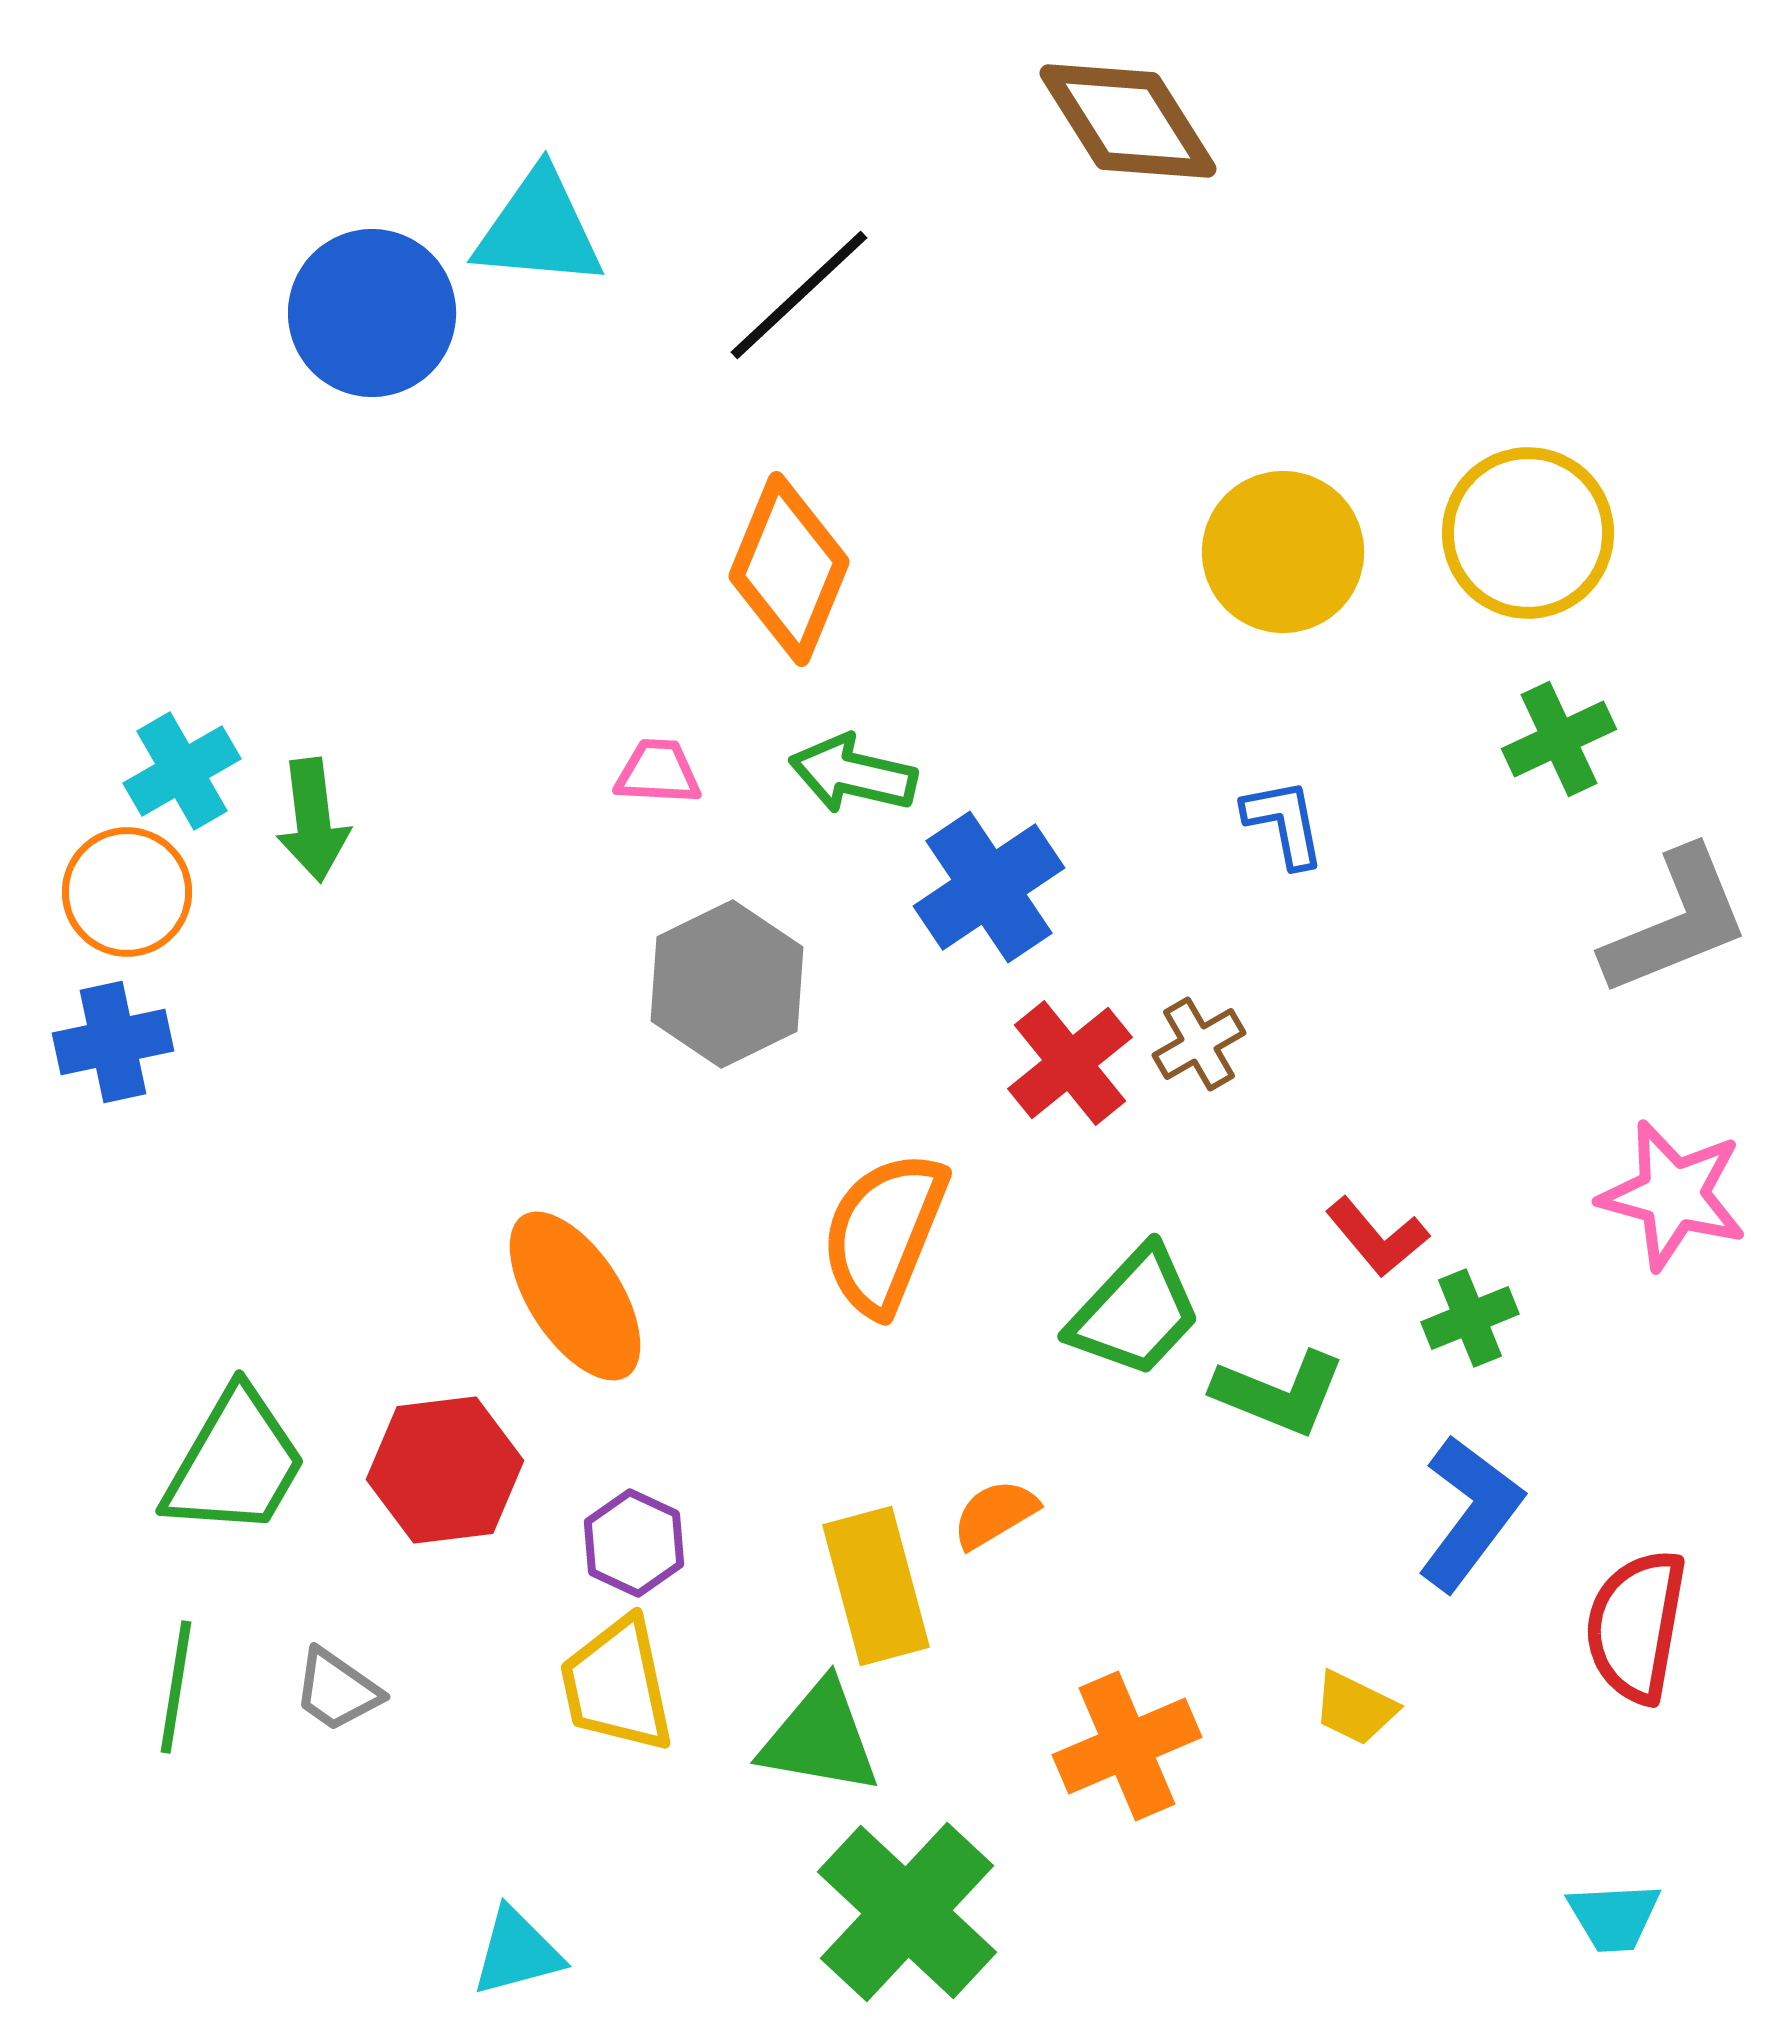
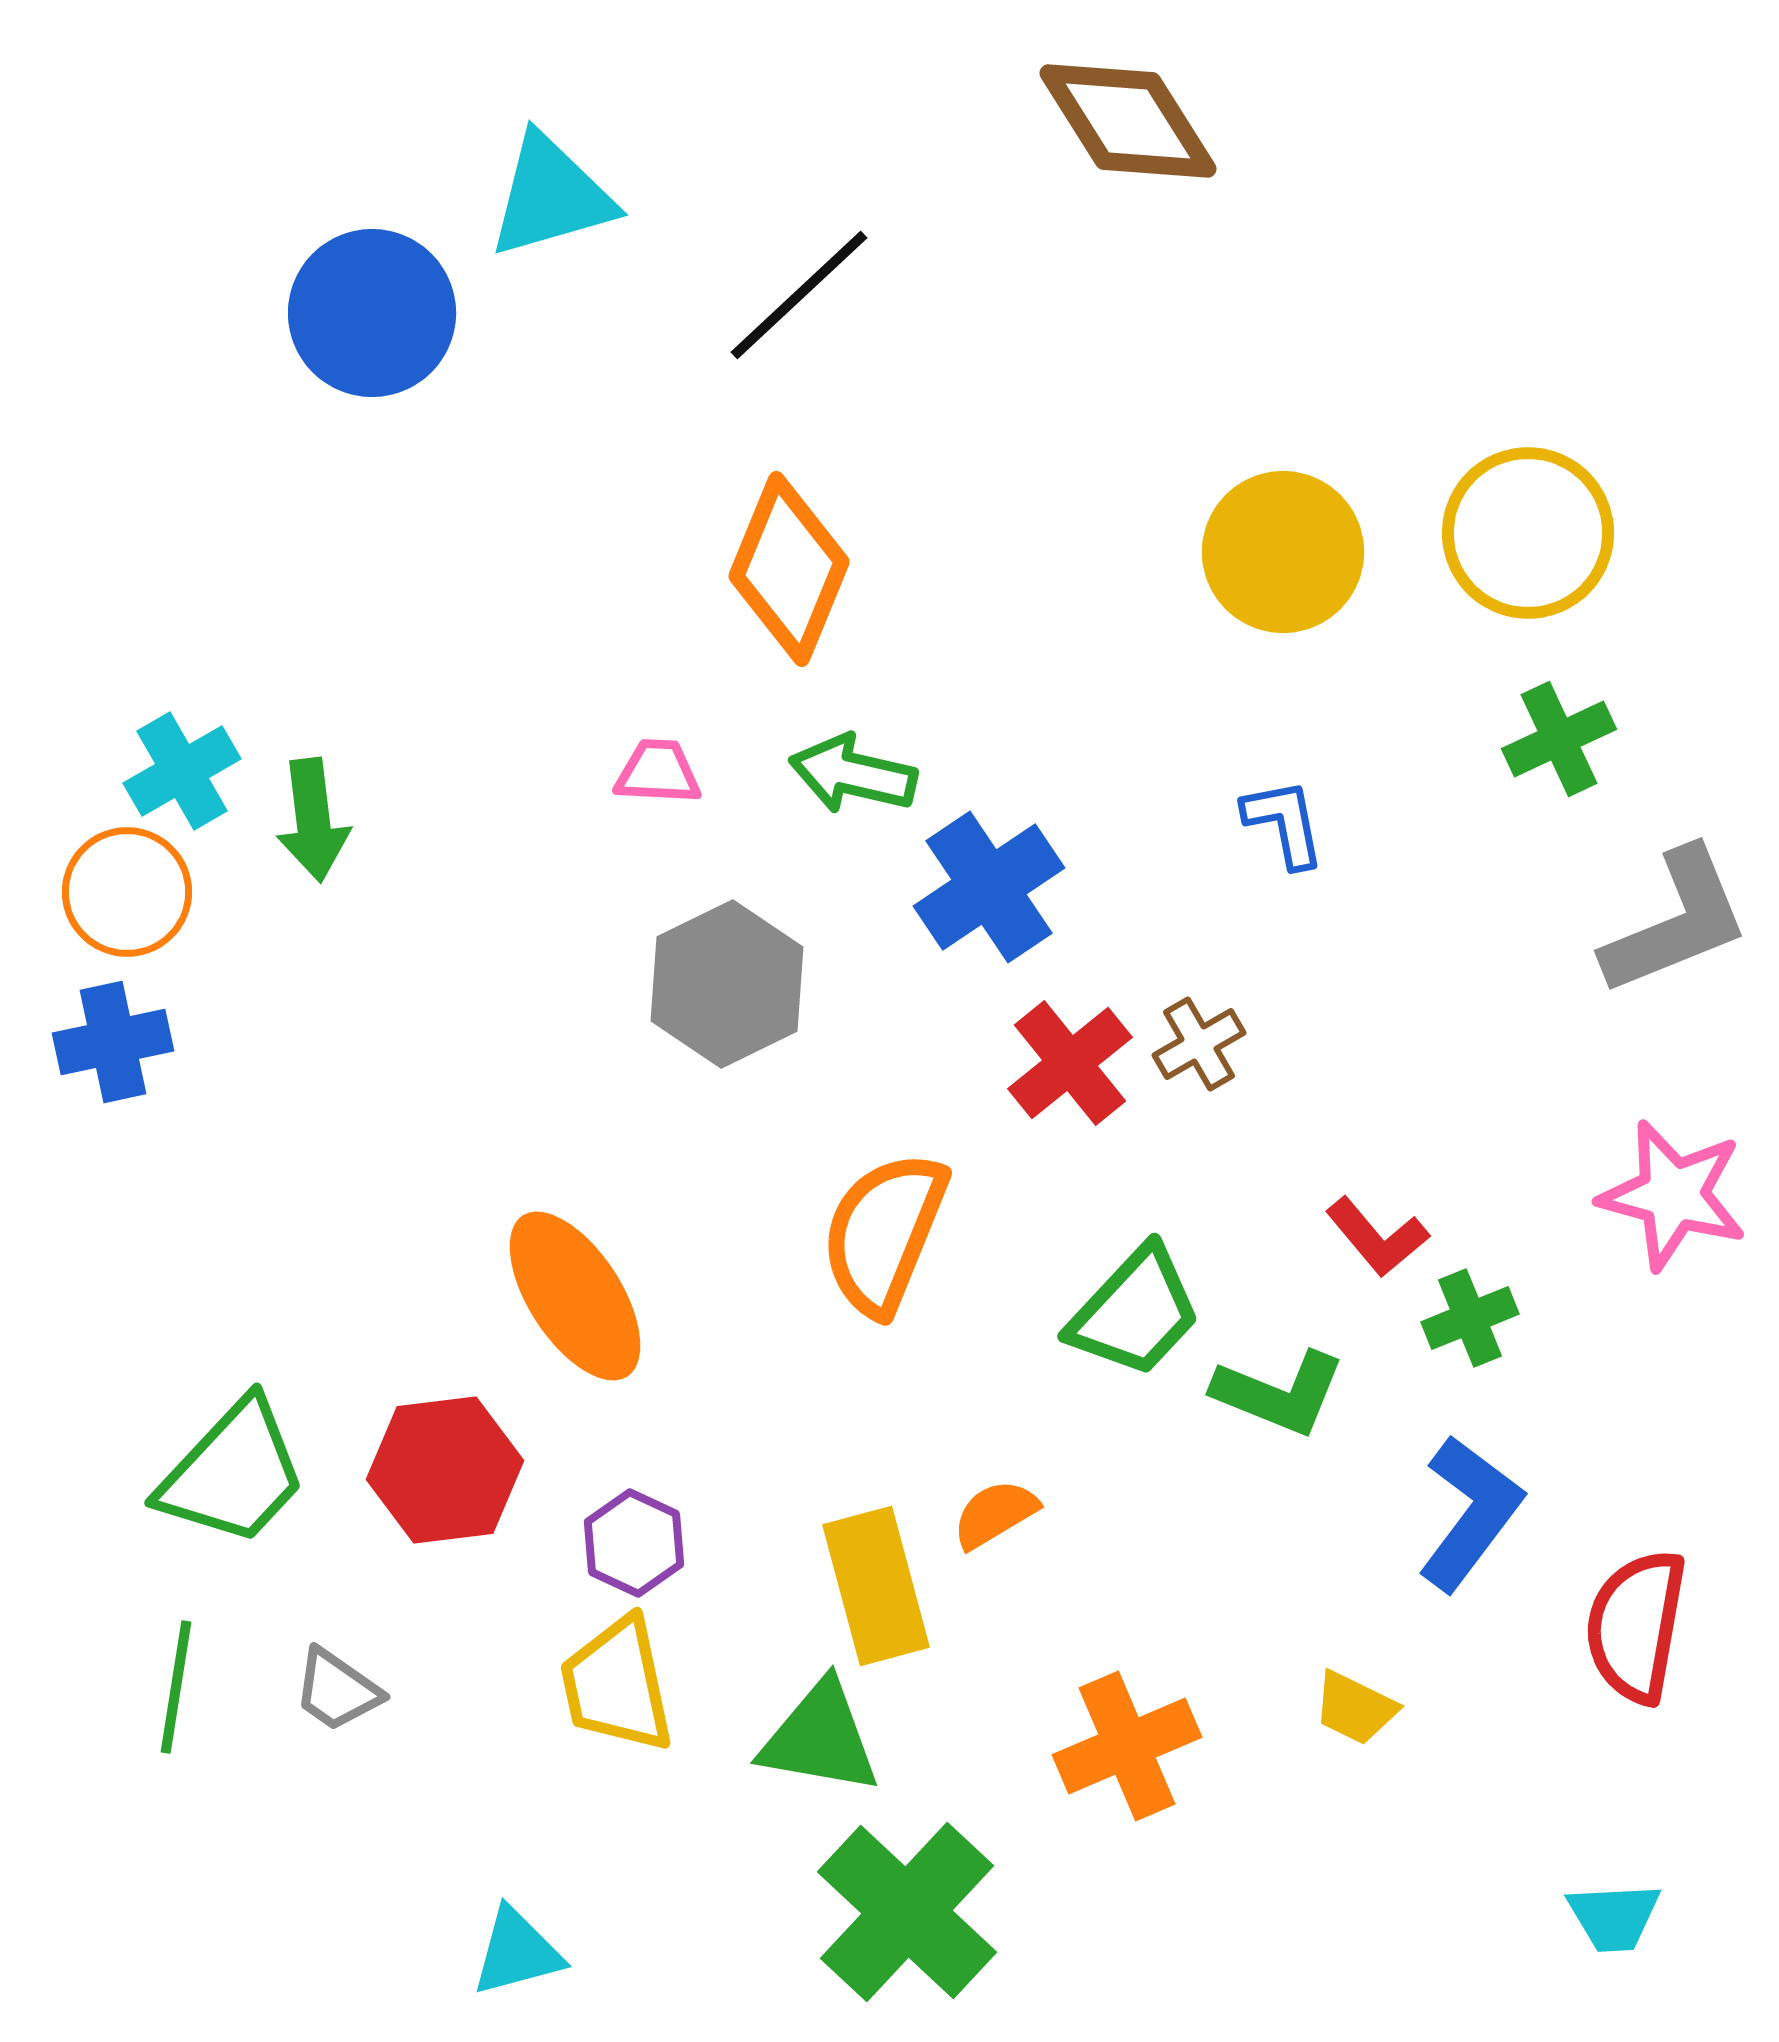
cyan triangle at (539, 229): moved 12 px right, 33 px up; rotated 21 degrees counterclockwise
green trapezoid at (235, 1463): moved 2 px left, 10 px down; rotated 13 degrees clockwise
